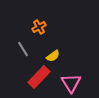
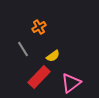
pink triangle: rotated 25 degrees clockwise
